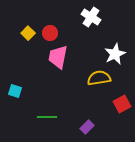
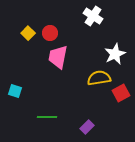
white cross: moved 2 px right, 1 px up
red square: moved 1 px left, 11 px up
